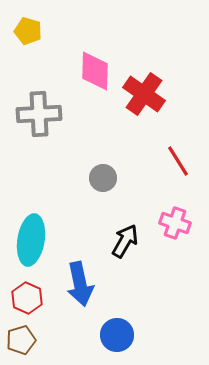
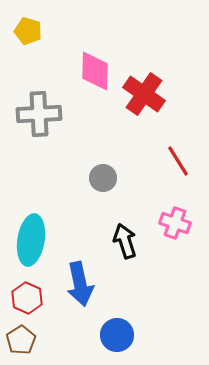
black arrow: rotated 48 degrees counterclockwise
brown pentagon: rotated 16 degrees counterclockwise
